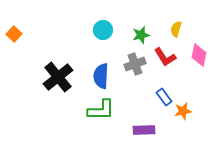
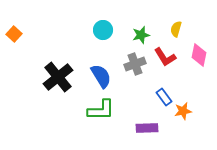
blue semicircle: rotated 145 degrees clockwise
purple rectangle: moved 3 px right, 2 px up
